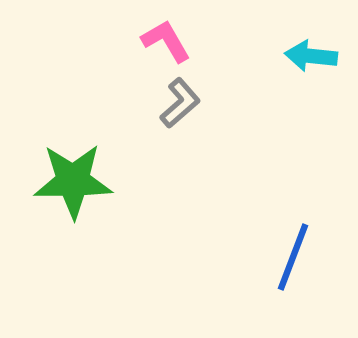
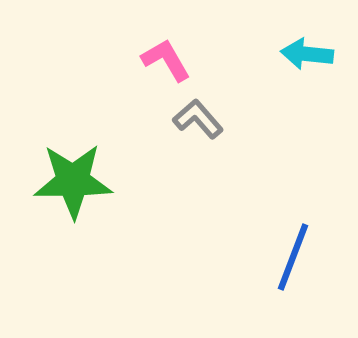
pink L-shape: moved 19 px down
cyan arrow: moved 4 px left, 2 px up
gray L-shape: moved 18 px right, 16 px down; rotated 90 degrees counterclockwise
